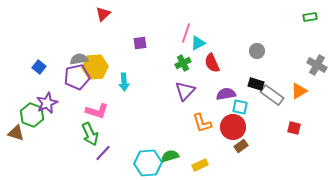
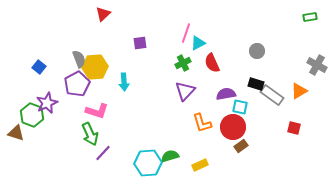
gray semicircle: rotated 78 degrees clockwise
purple pentagon: moved 7 px down; rotated 15 degrees counterclockwise
